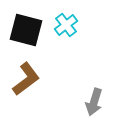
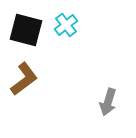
brown L-shape: moved 2 px left
gray arrow: moved 14 px right
